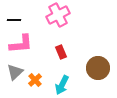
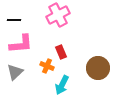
orange cross: moved 12 px right, 14 px up; rotated 24 degrees counterclockwise
